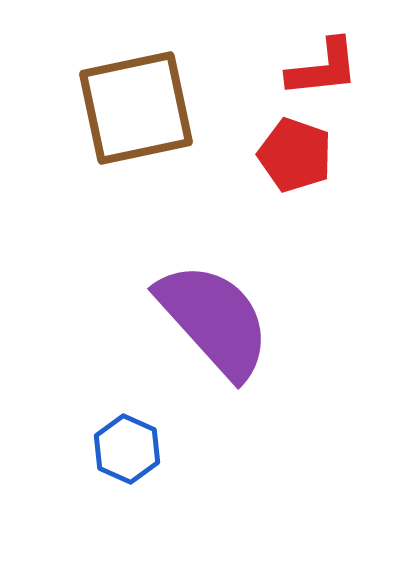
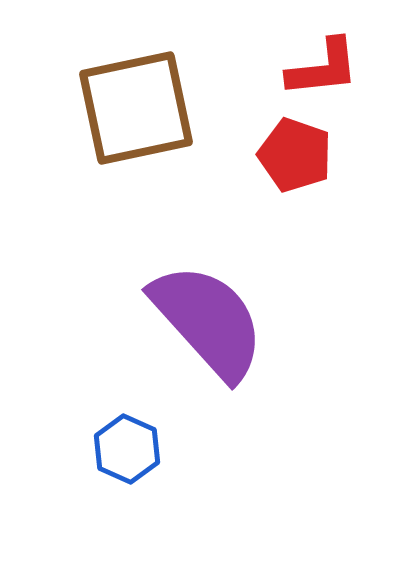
purple semicircle: moved 6 px left, 1 px down
